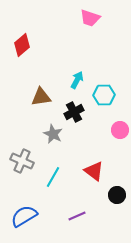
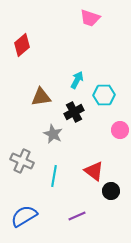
cyan line: moved 1 px right, 1 px up; rotated 20 degrees counterclockwise
black circle: moved 6 px left, 4 px up
